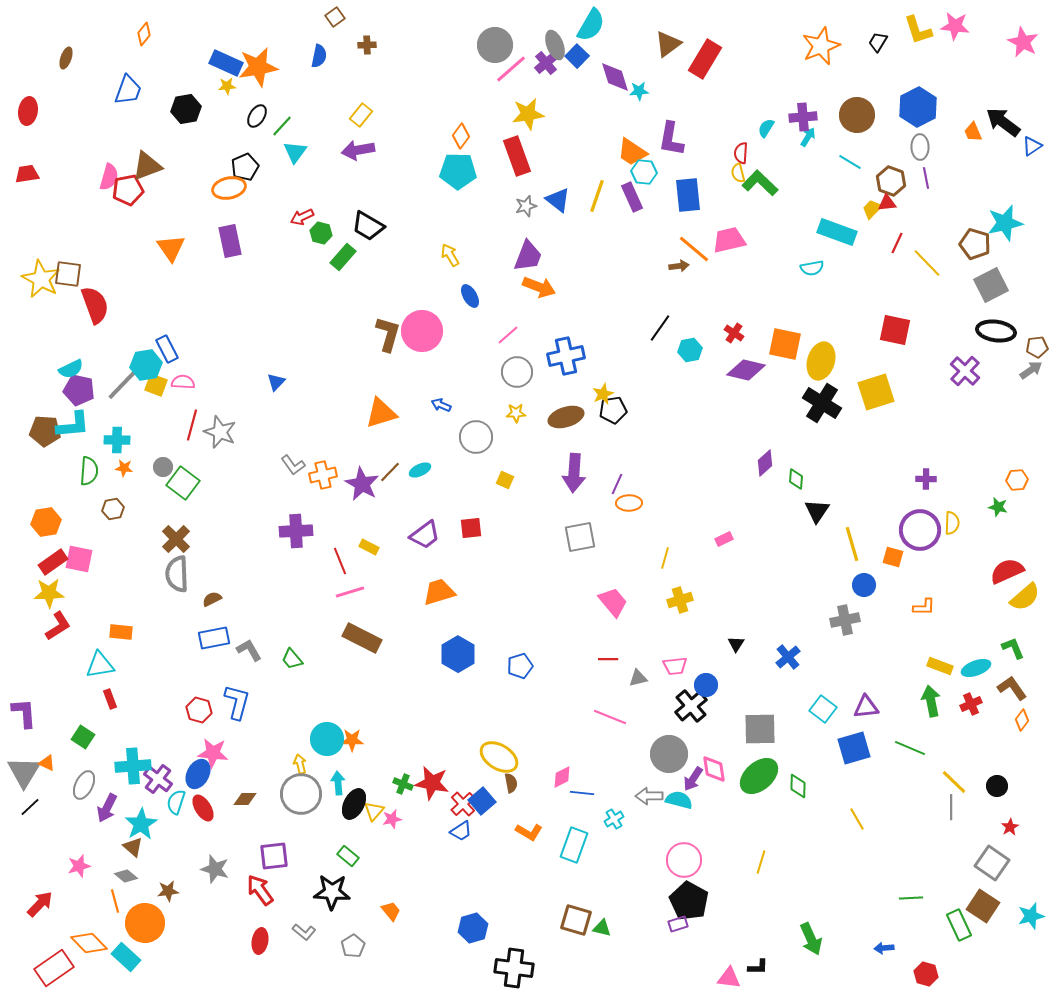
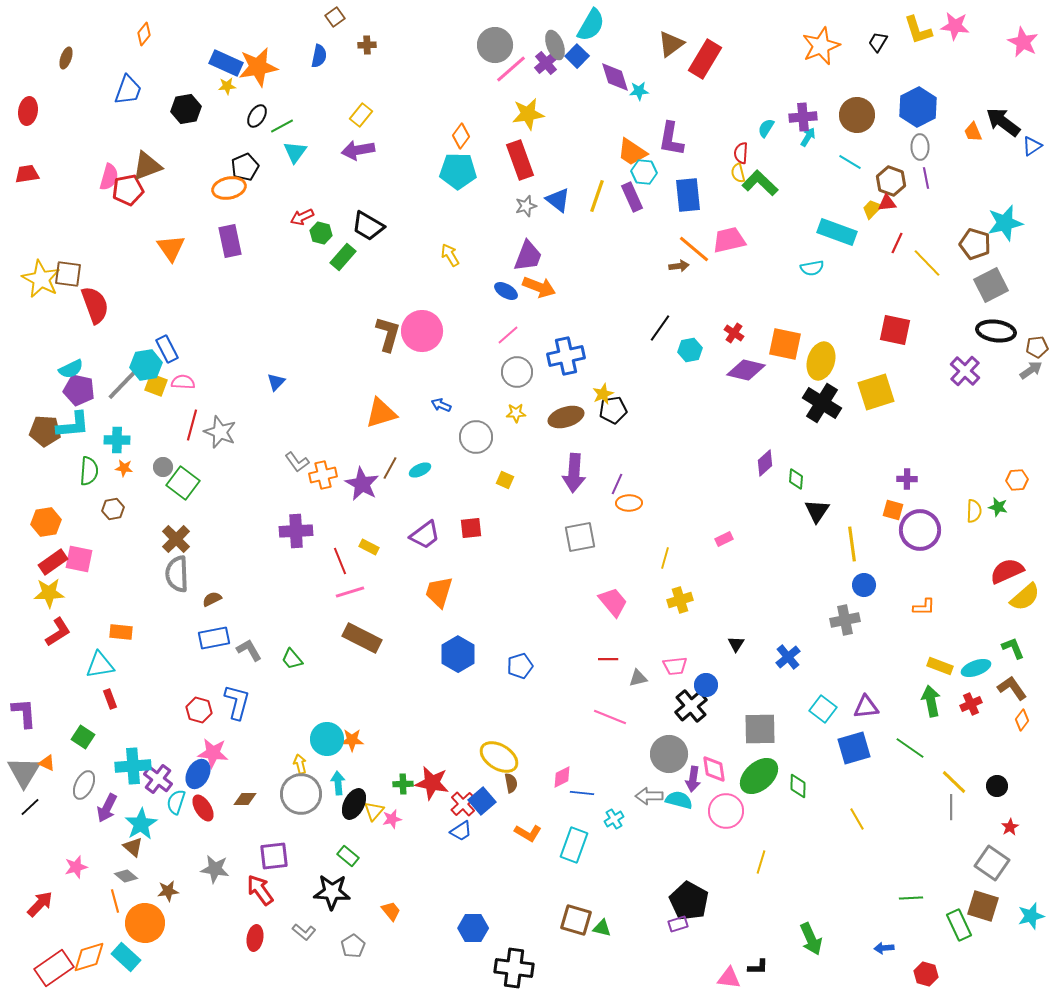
brown triangle at (668, 44): moved 3 px right
green line at (282, 126): rotated 20 degrees clockwise
red rectangle at (517, 156): moved 3 px right, 4 px down
blue ellipse at (470, 296): moved 36 px right, 5 px up; rotated 30 degrees counterclockwise
gray L-shape at (293, 465): moved 4 px right, 3 px up
brown line at (390, 472): moved 4 px up; rotated 15 degrees counterclockwise
purple cross at (926, 479): moved 19 px left
yellow semicircle at (952, 523): moved 22 px right, 12 px up
yellow line at (852, 544): rotated 8 degrees clockwise
orange square at (893, 557): moved 47 px up
orange trapezoid at (439, 592): rotated 56 degrees counterclockwise
red L-shape at (58, 626): moved 6 px down
green line at (910, 748): rotated 12 degrees clockwise
purple arrow at (693, 779): rotated 25 degrees counterclockwise
green cross at (403, 784): rotated 24 degrees counterclockwise
orange L-shape at (529, 832): moved 1 px left, 1 px down
pink circle at (684, 860): moved 42 px right, 49 px up
pink star at (79, 866): moved 3 px left, 1 px down
gray star at (215, 869): rotated 8 degrees counterclockwise
brown square at (983, 906): rotated 16 degrees counterclockwise
blue hexagon at (473, 928): rotated 16 degrees clockwise
red ellipse at (260, 941): moved 5 px left, 3 px up
orange diamond at (89, 943): moved 14 px down; rotated 63 degrees counterclockwise
